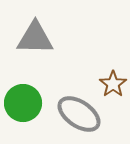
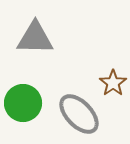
brown star: moved 1 px up
gray ellipse: rotated 12 degrees clockwise
